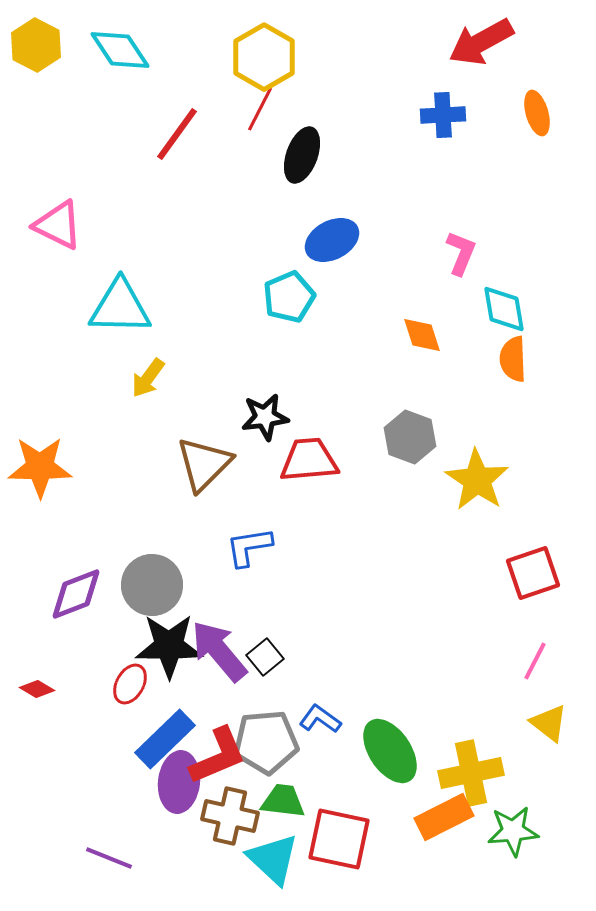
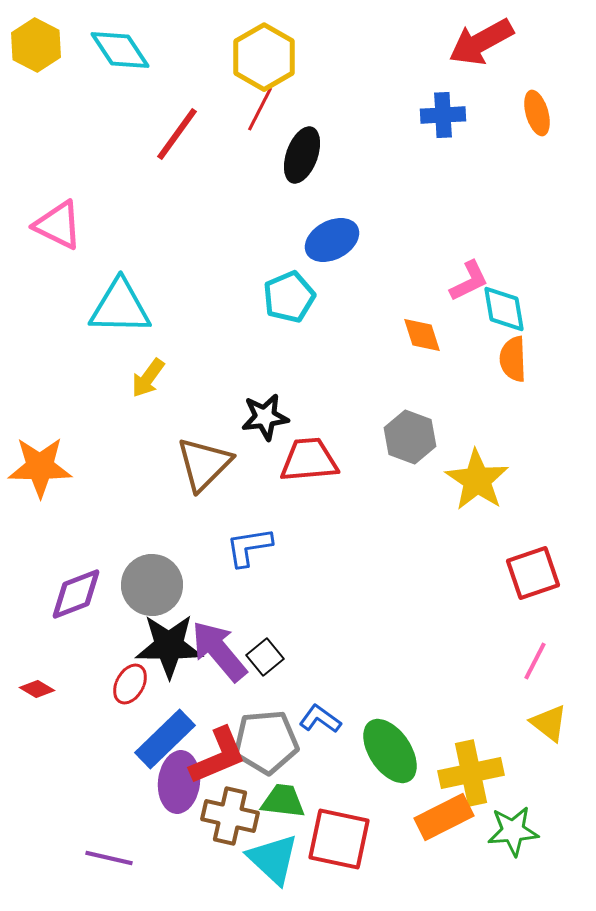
pink L-shape at (461, 253): moved 8 px right, 28 px down; rotated 42 degrees clockwise
purple line at (109, 858): rotated 9 degrees counterclockwise
